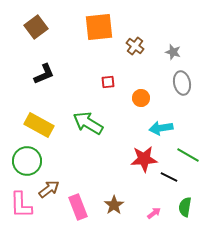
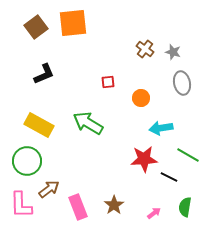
orange square: moved 26 px left, 4 px up
brown cross: moved 10 px right, 3 px down
